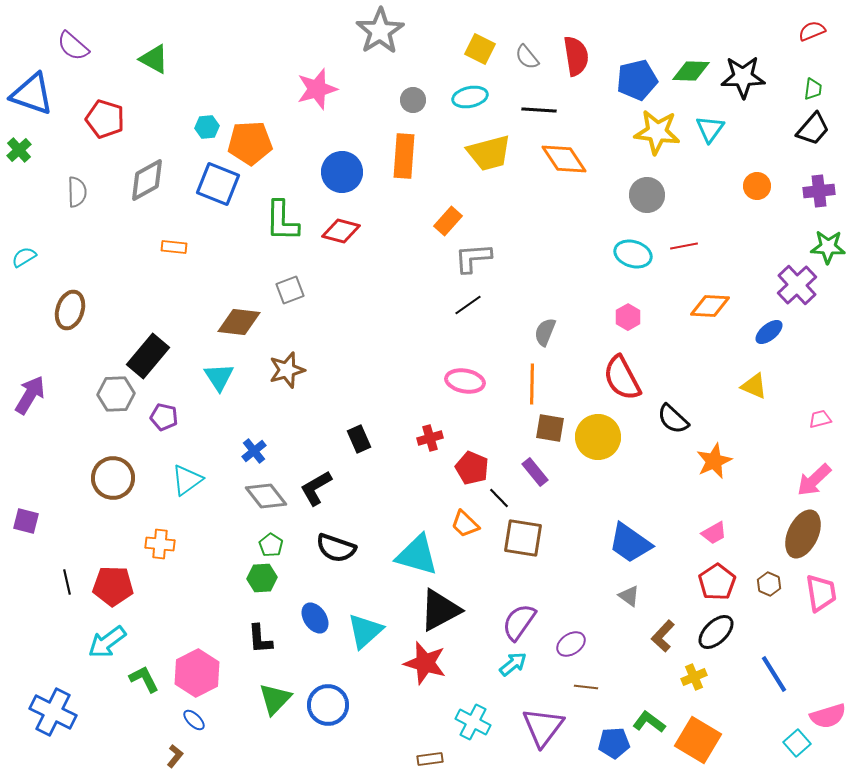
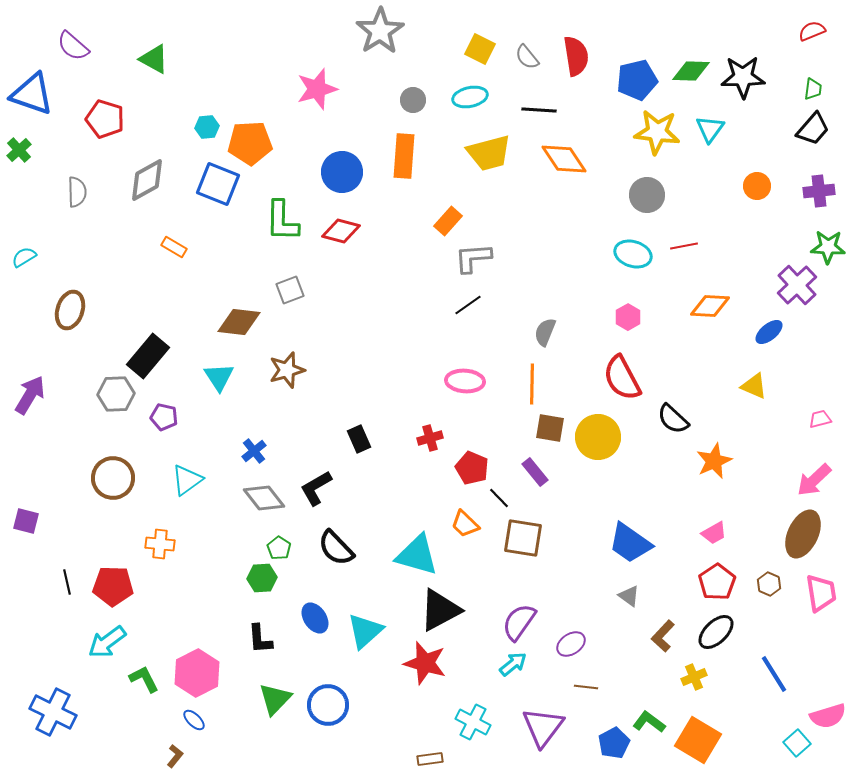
orange rectangle at (174, 247): rotated 25 degrees clockwise
pink ellipse at (465, 381): rotated 6 degrees counterclockwise
gray diamond at (266, 496): moved 2 px left, 2 px down
green pentagon at (271, 545): moved 8 px right, 3 px down
black semicircle at (336, 548): rotated 27 degrees clockwise
blue pentagon at (614, 743): rotated 24 degrees counterclockwise
